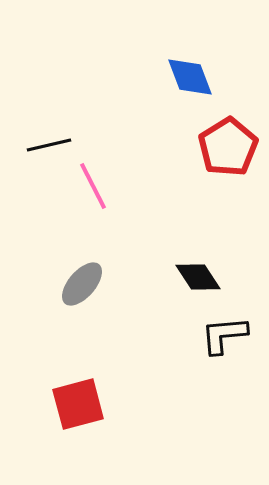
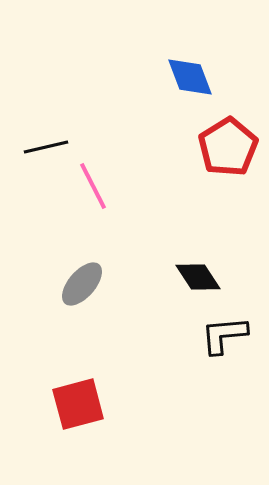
black line: moved 3 px left, 2 px down
